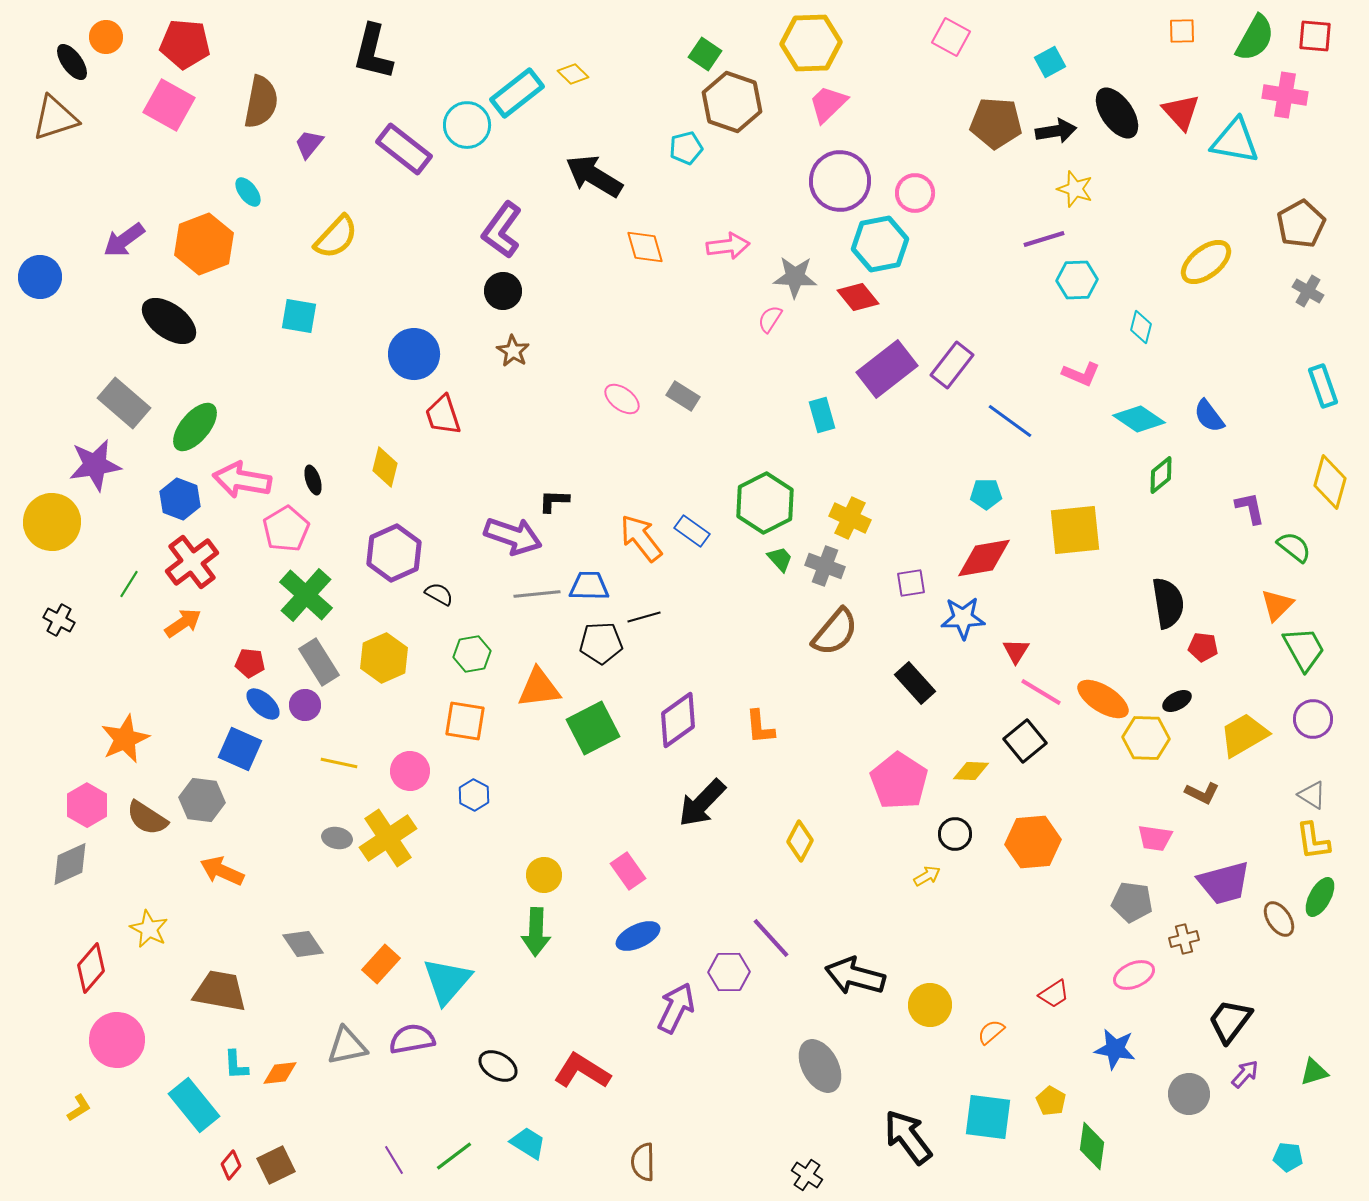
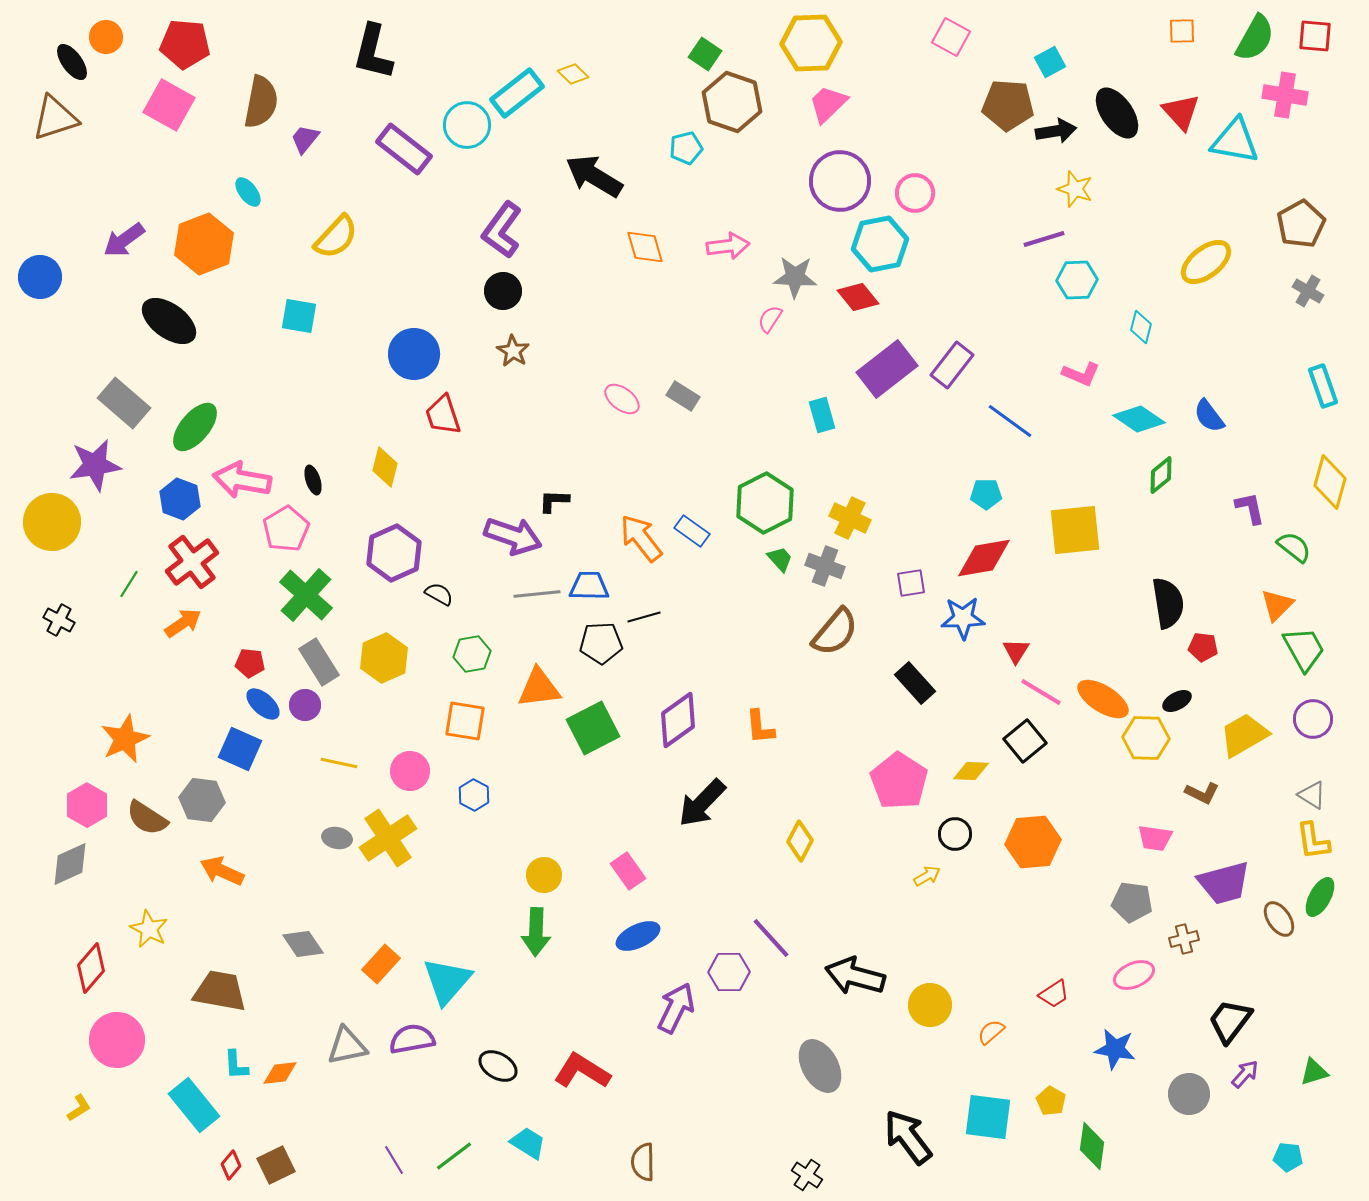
brown pentagon at (996, 123): moved 12 px right, 18 px up
purple trapezoid at (309, 144): moved 4 px left, 5 px up
